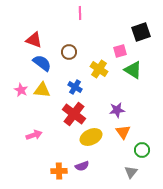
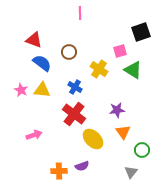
yellow ellipse: moved 2 px right, 2 px down; rotated 70 degrees clockwise
